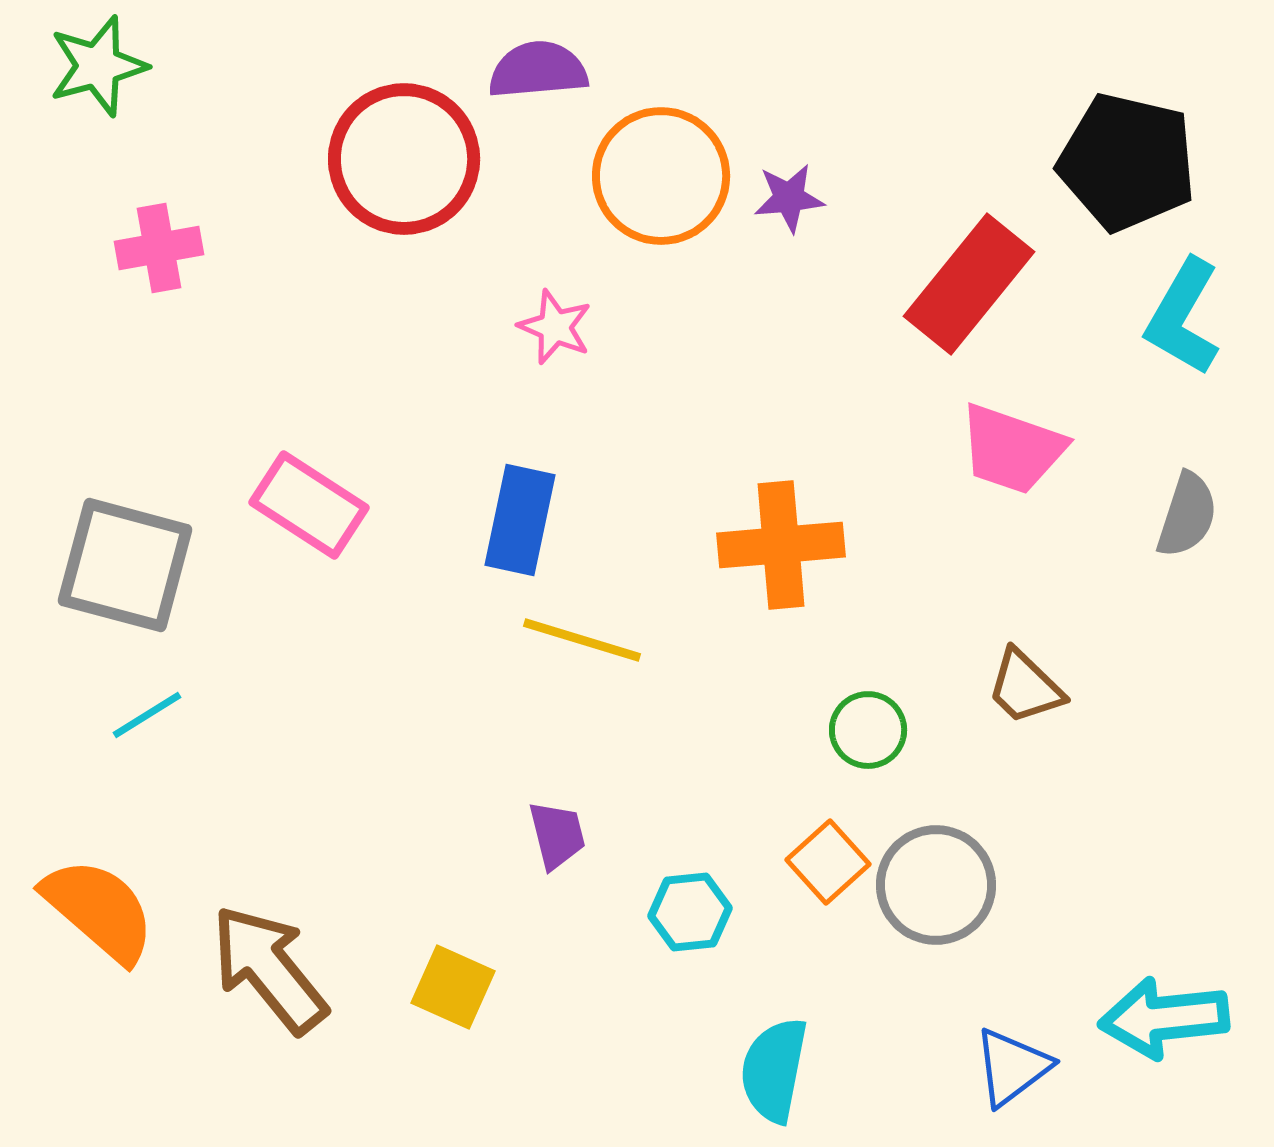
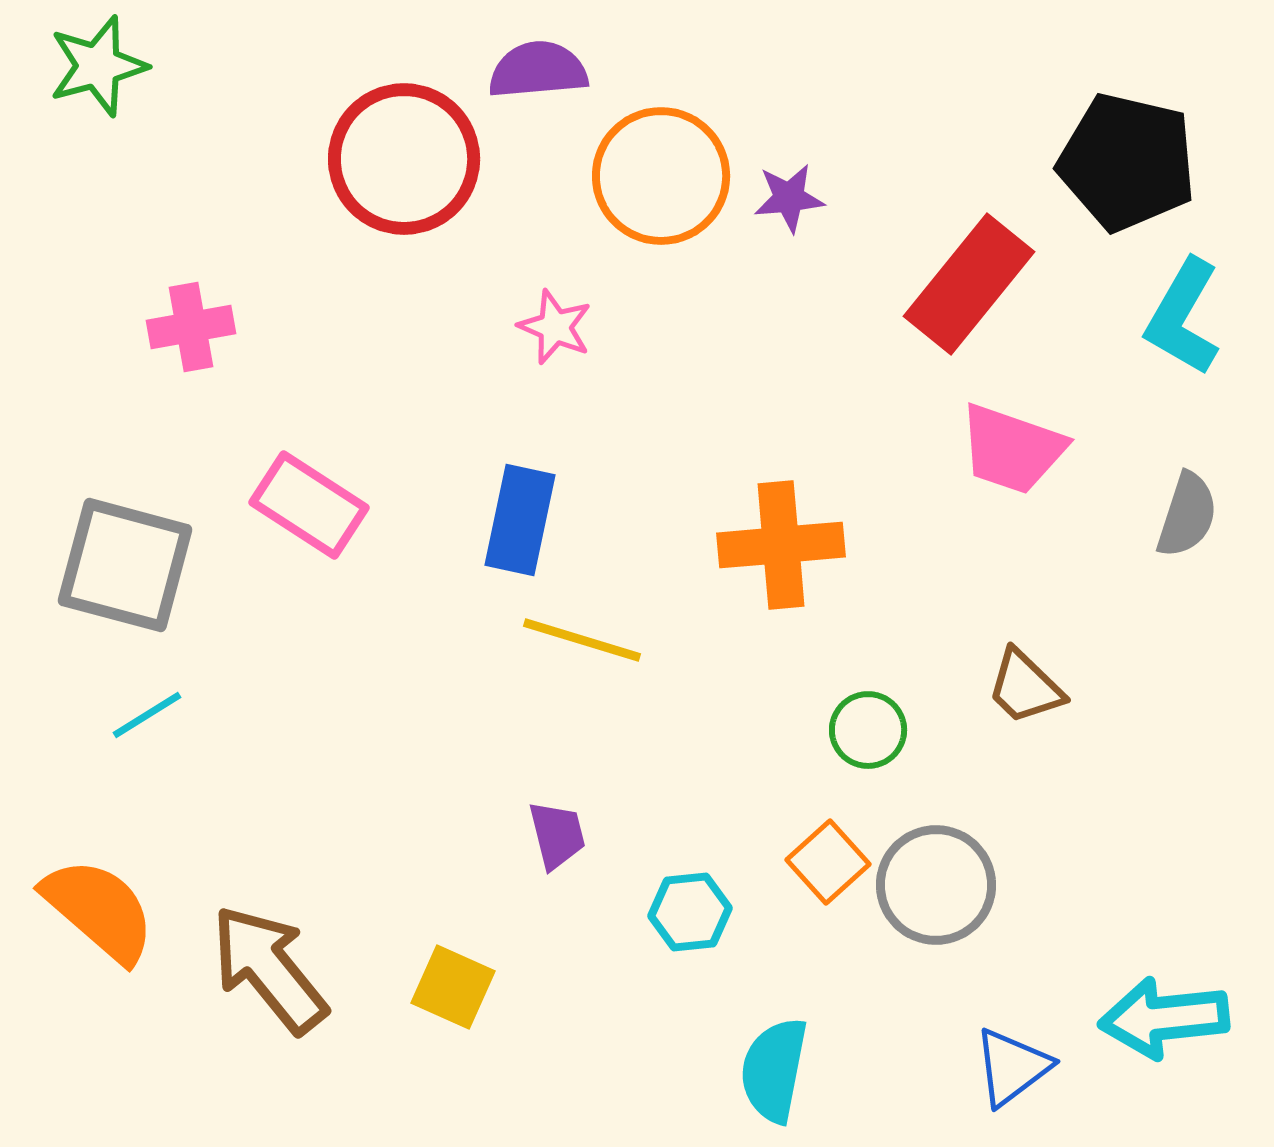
pink cross: moved 32 px right, 79 px down
